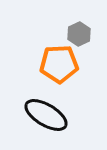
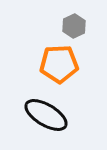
gray hexagon: moved 5 px left, 8 px up
